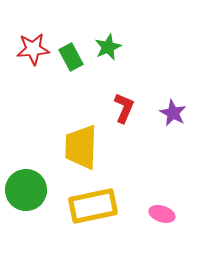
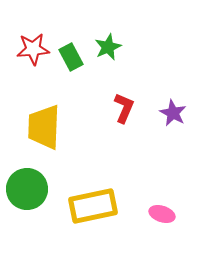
yellow trapezoid: moved 37 px left, 20 px up
green circle: moved 1 px right, 1 px up
